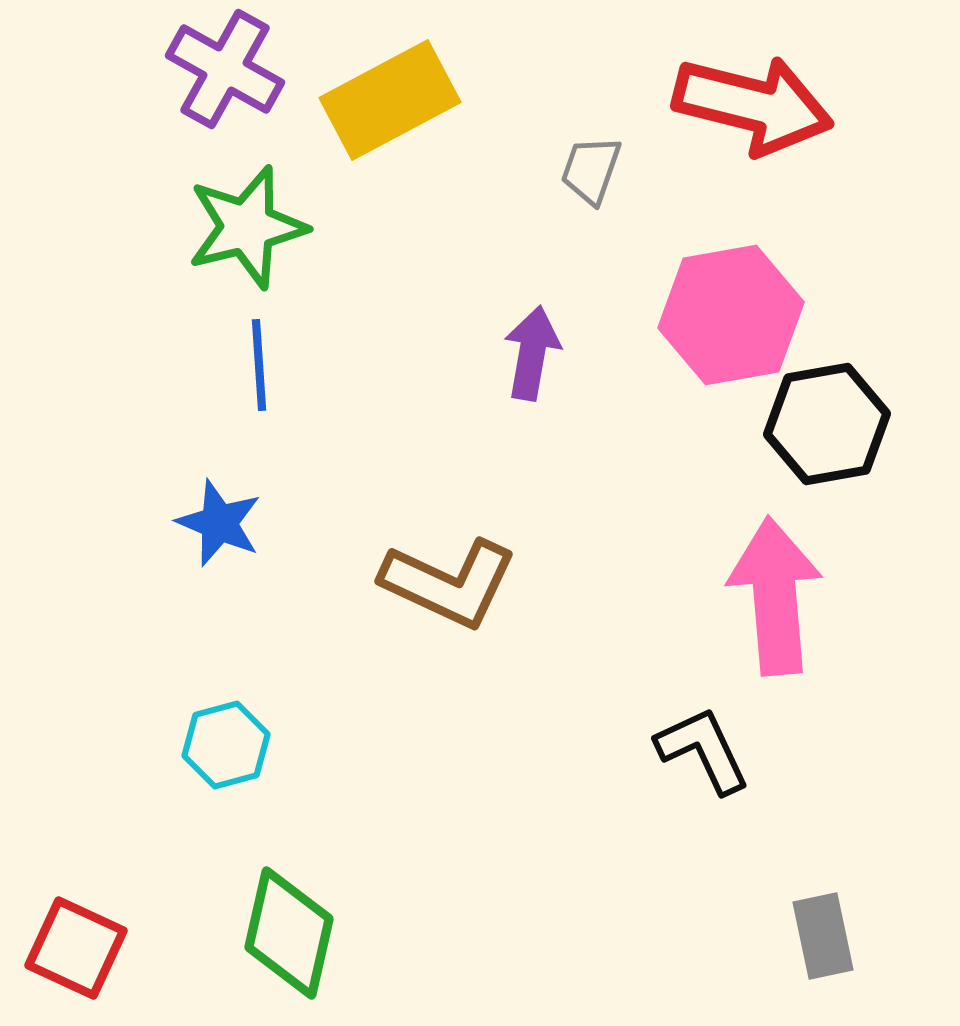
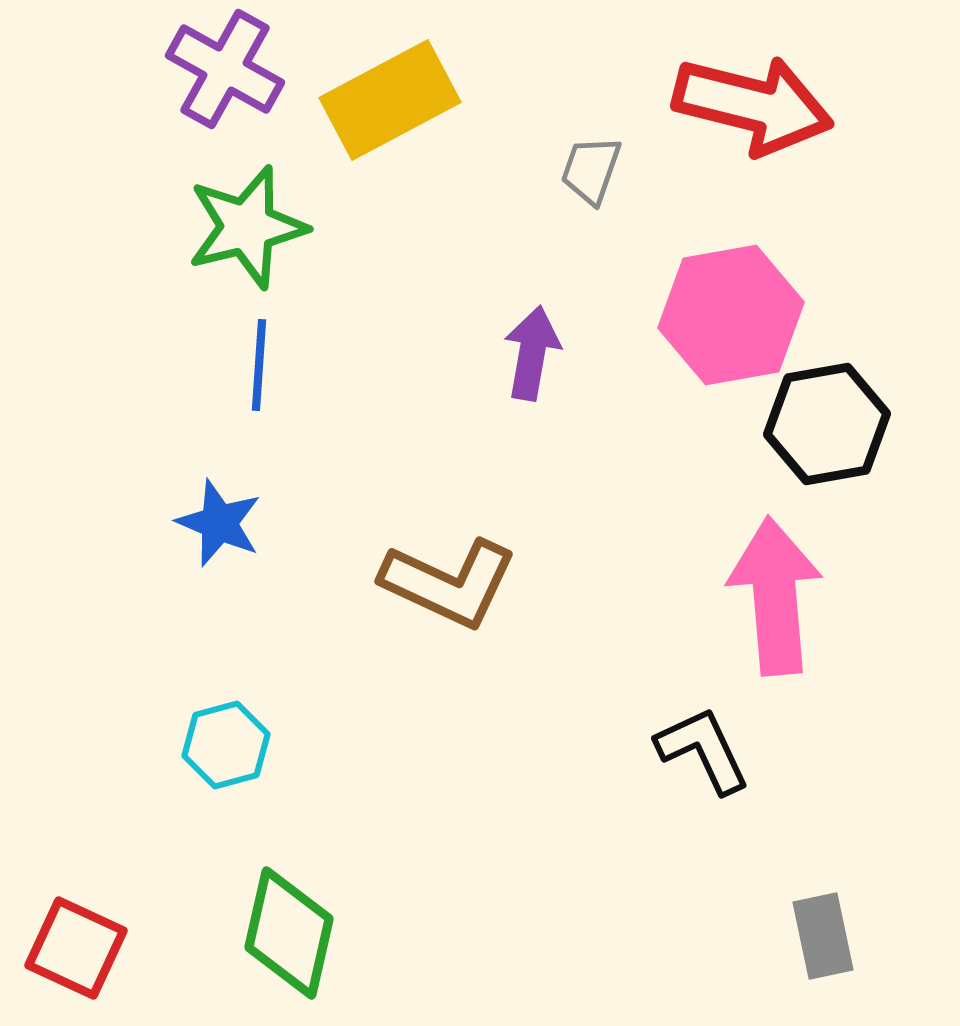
blue line: rotated 8 degrees clockwise
